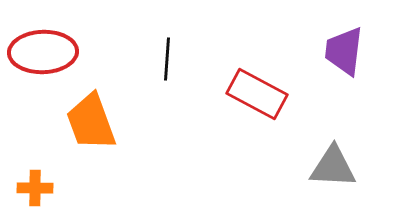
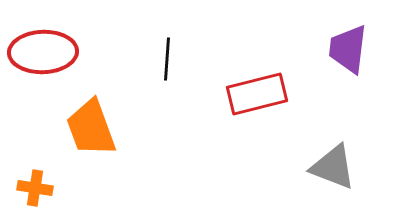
purple trapezoid: moved 4 px right, 2 px up
red rectangle: rotated 42 degrees counterclockwise
orange trapezoid: moved 6 px down
gray triangle: rotated 18 degrees clockwise
orange cross: rotated 8 degrees clockwise
